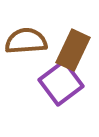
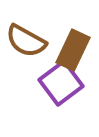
brown semicircle: rotated 147 degrees counterclockwise
